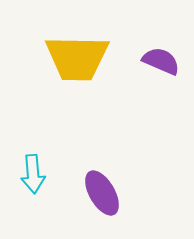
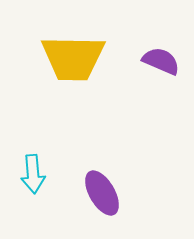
yellow trapezoid: moved 4 px left
